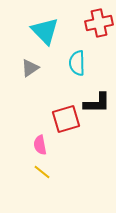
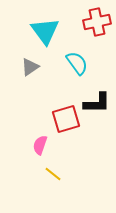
red cross: moved 2 px left, 1 px up
cyan triangle: rotated 8 degrees clockwise
cyan semicircle: rotated 145 degrees clockwise
gray triangle: moved 1 px up
pink semicircle: rotated 30 degrees clockwise
yellow line: moved 11 px right, 2 px down
